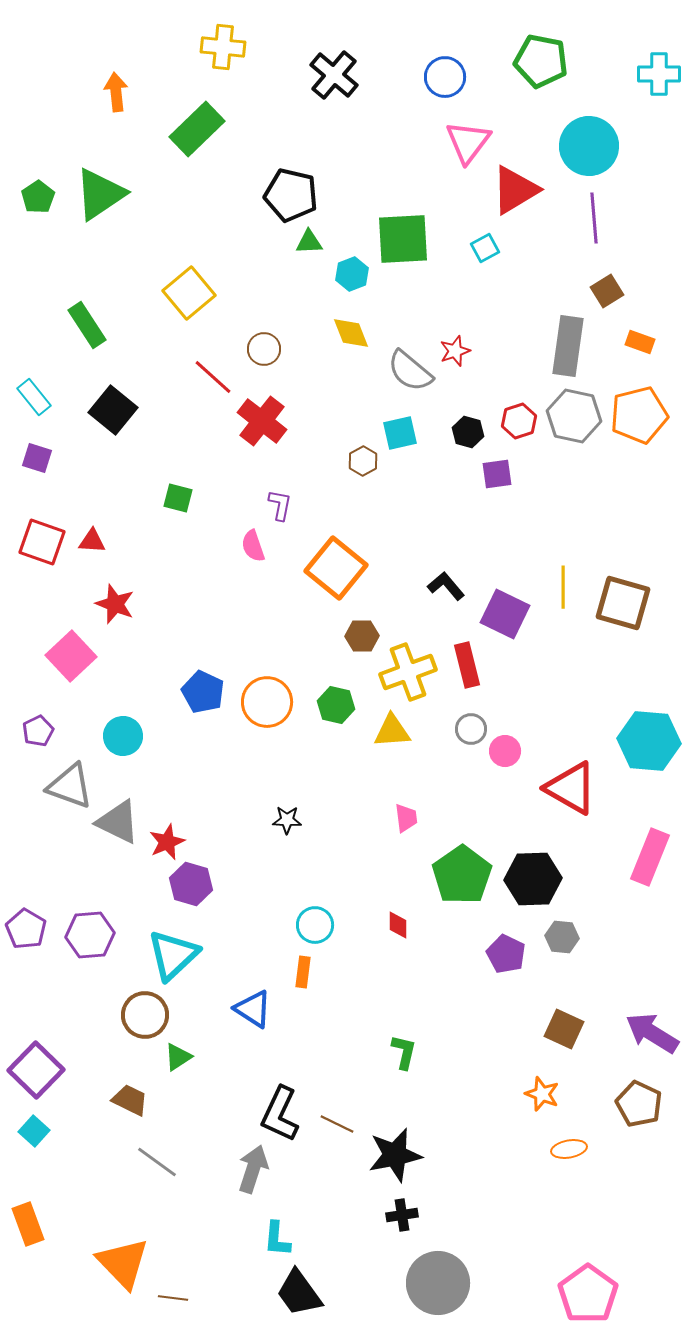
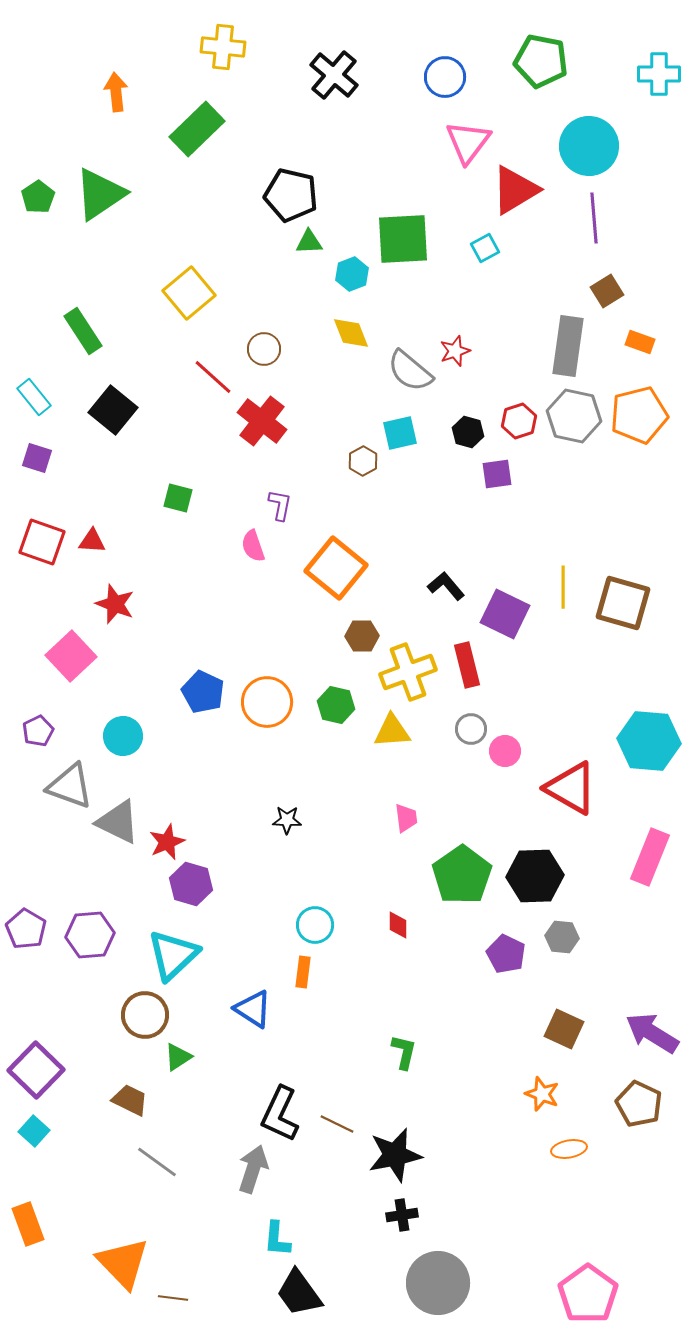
green rectangle at (87, 325): moved 4 px left, 6 px down
black hexagon at (533, 879): moved 2 px right, 3 px up
